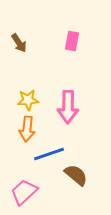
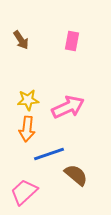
brown arrow: moved 2 px right, 3 px up
pink arrow: rotated 116 degrees counterclockwise
